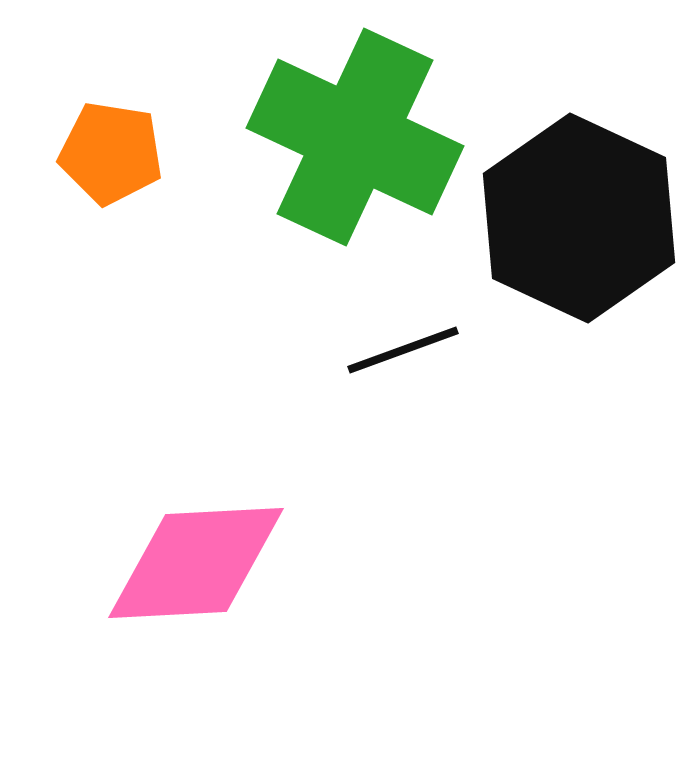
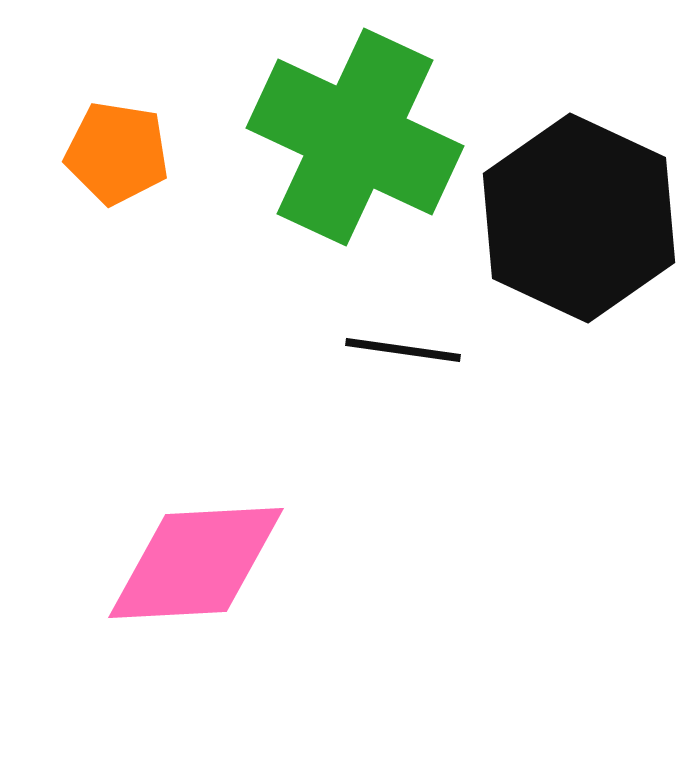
orange pentagon: moved 6 px right
black line: rotated 28 degrees clockwise
